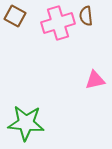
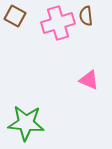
pink triangle: moved 6 px left; rotated 35 degrees clockwise
